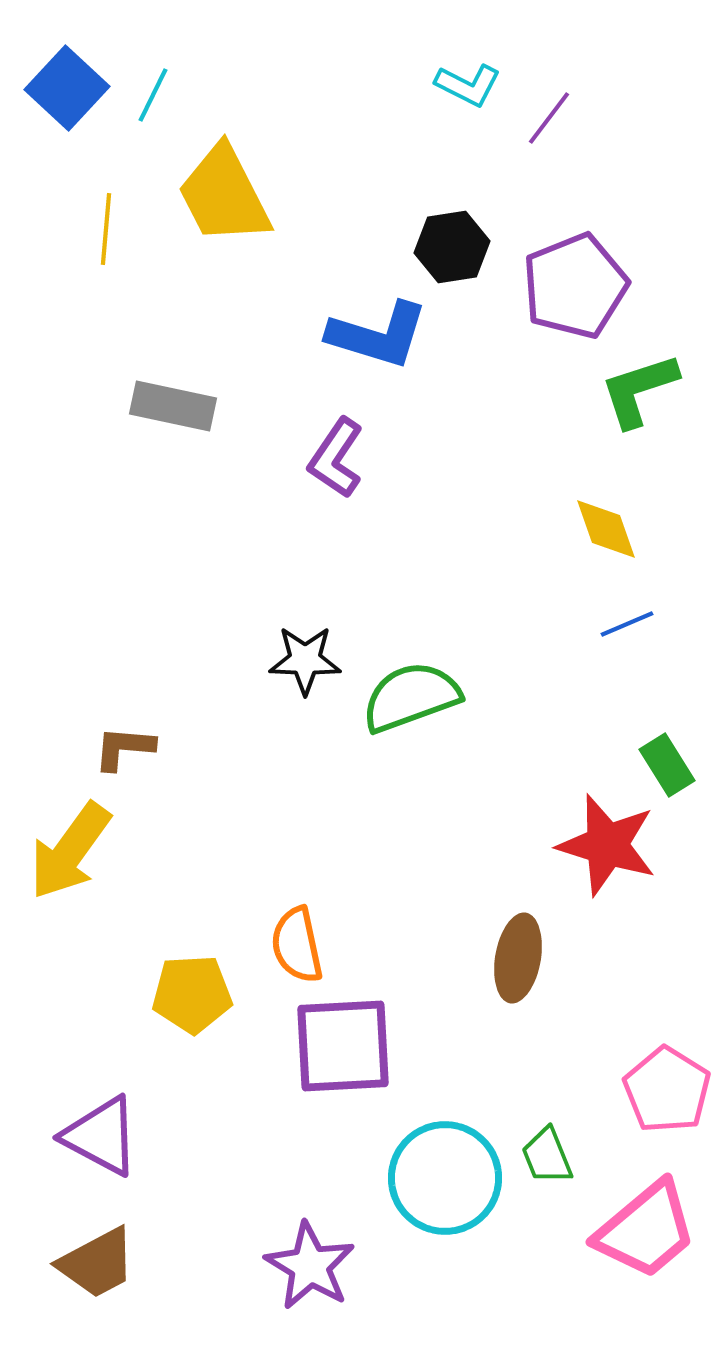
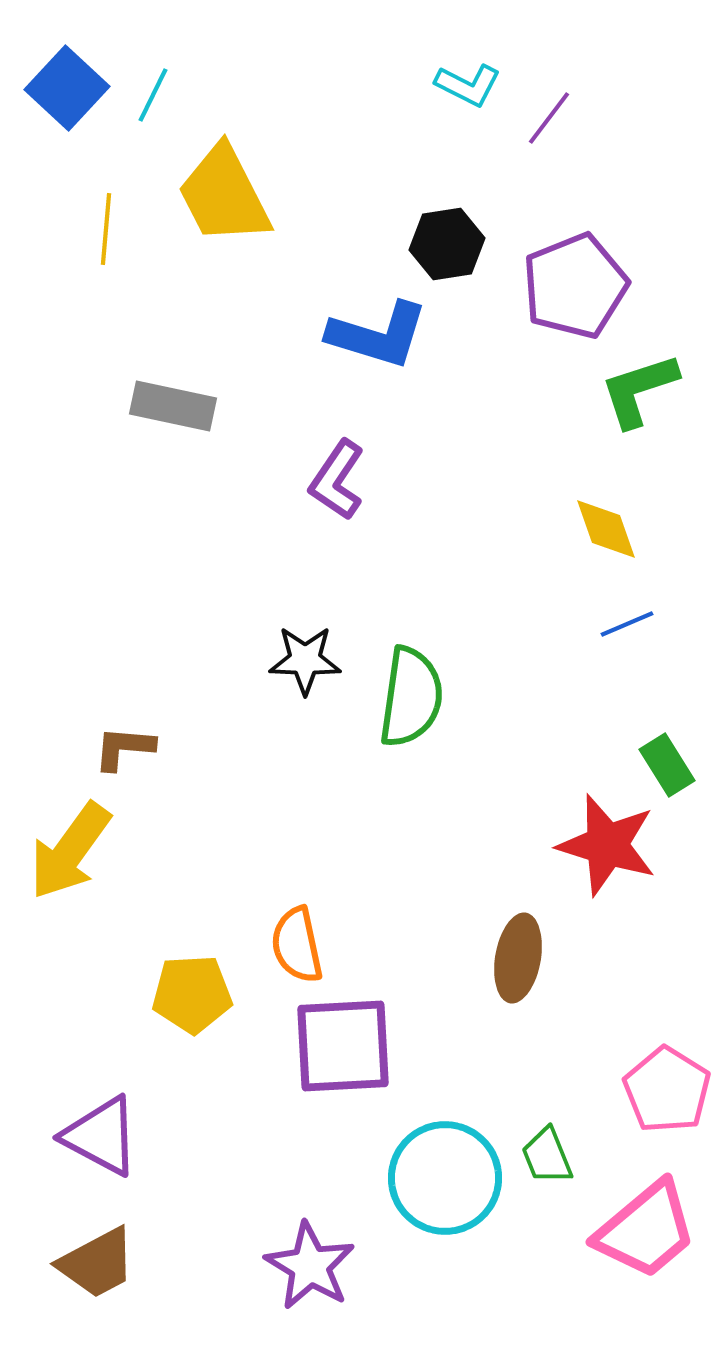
black hexagon: moved 5 px left, 3 px up
purple L-shape: moved 1 px right, 22 px down
green semicircle: rotated 118 degrees clockwise
